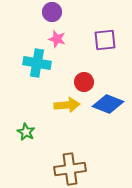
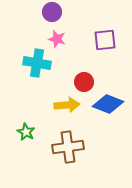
brown cross: moved 2 px left, 22 px up
